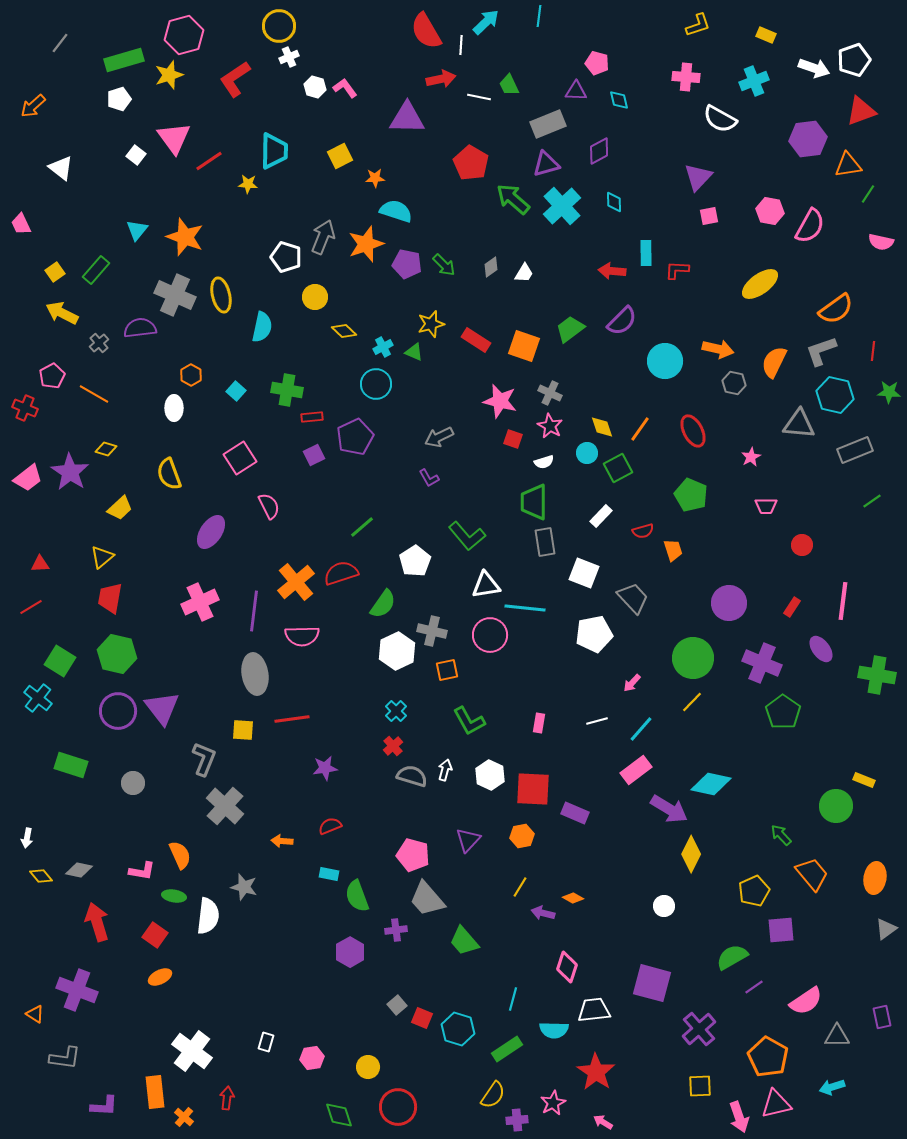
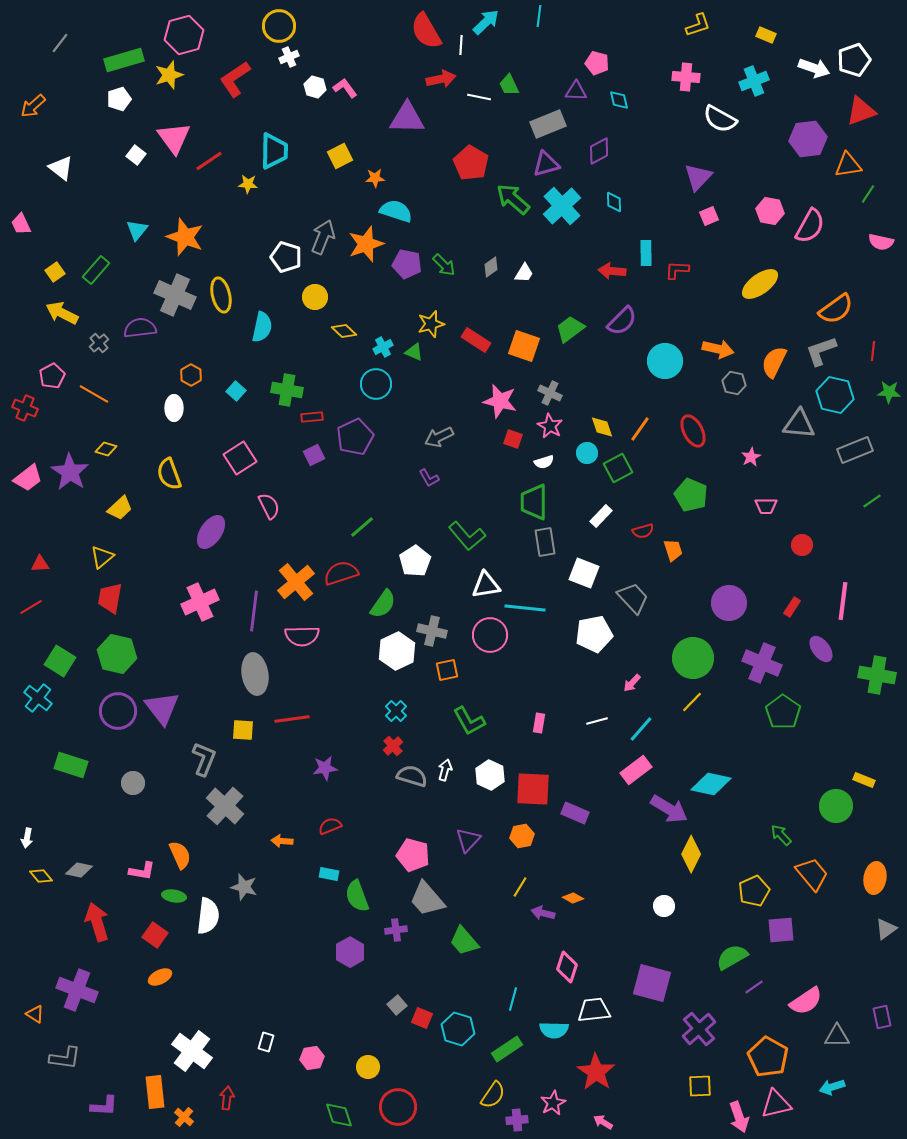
pink square at (709, 216): rotated 12 degrees counterclockwise
